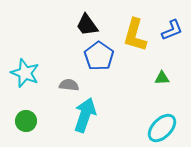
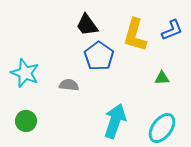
cyan arrow: moved 30 px right, 6 px down
cyan ellipse: rotated 8 degrees counterclockwise
